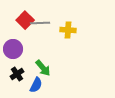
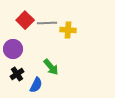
gray line: moved 7 px right
green arrow: moved 8 px right, 1 px up
